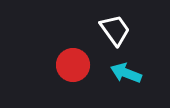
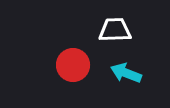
white trapezoid: rotated 56 degrees counterclockwise
